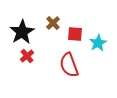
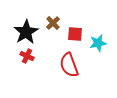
black star: moved 4 px right
cyan star: rotated 18 degrees clockwise
red cross: rotated 24 degrees counterclockwise
